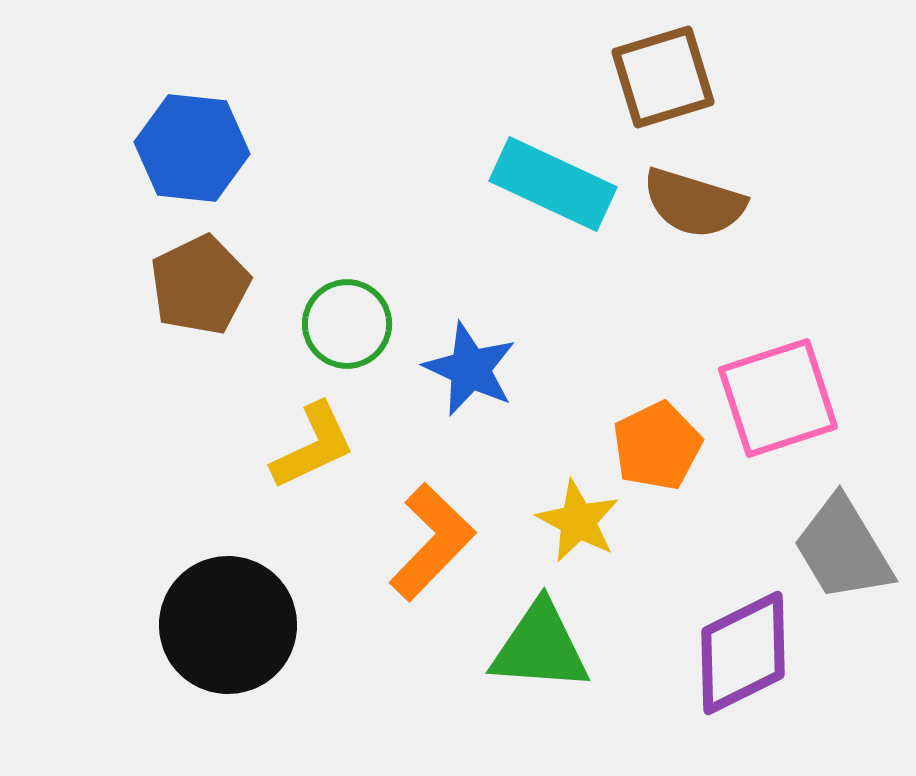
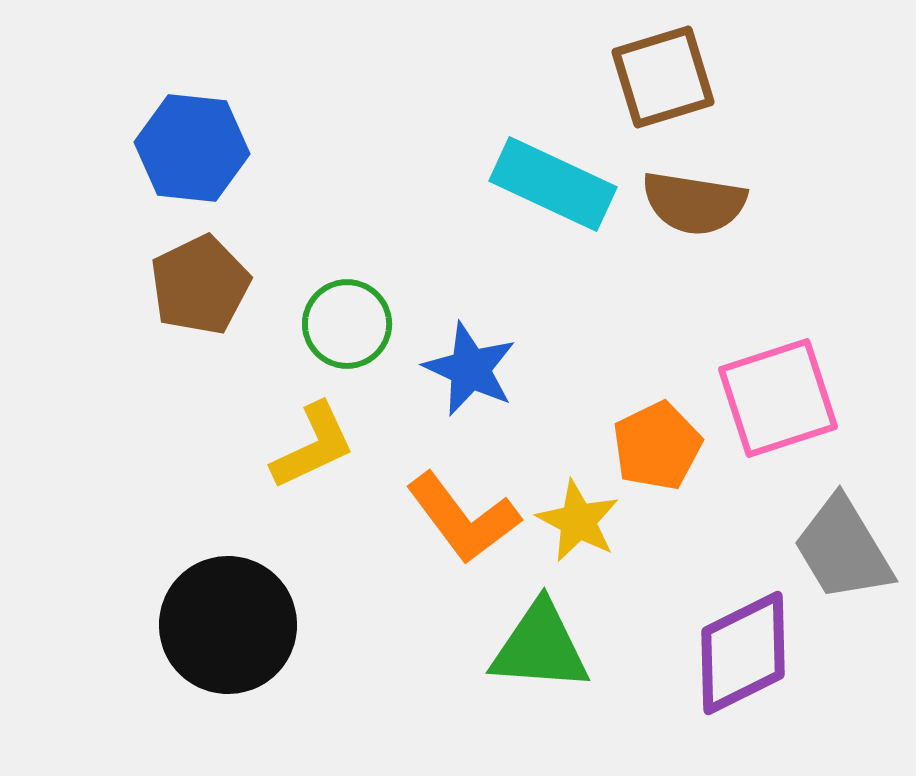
brown semicircle: rotated 8 degrees counterclockwise
orange L-shape: moved 31 px right, 24 px up; rotated 99 degrees clockwise
